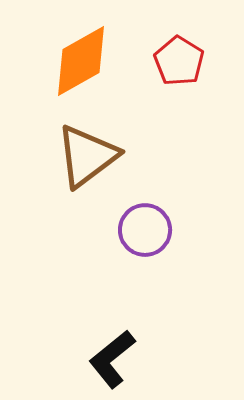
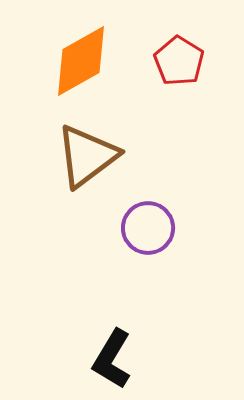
purple circle: moved 3 px right, 2 px up
black L-shape: rotated 20 degrees counterclockwise
